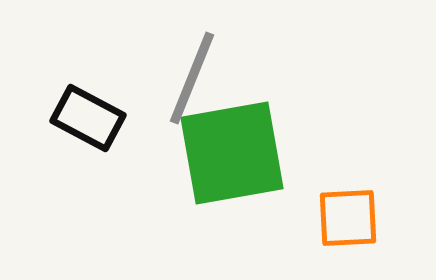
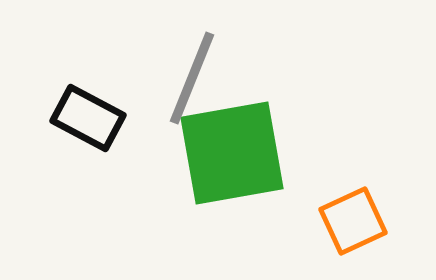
orange square: moved 5 px right, 3 px down; rotated 22 degrees counterclockwise
